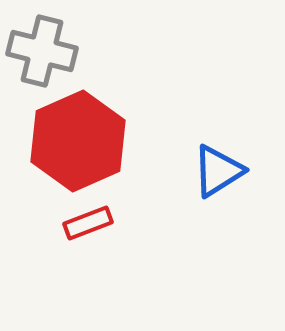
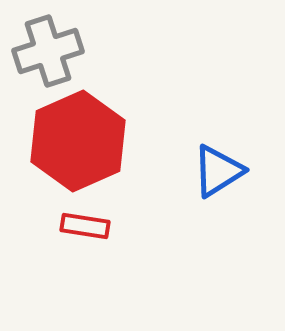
gray cross: moved 6 px right; rotated 32 degrees counterclockwise
red rectangle: moved 3 px left, 3 px down; rotated 30 degrees clockwise
